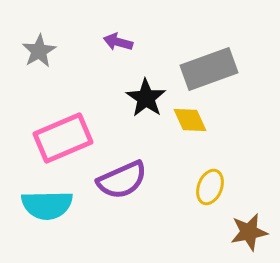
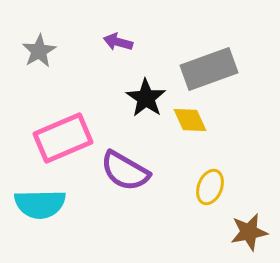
purple semicircle: moved 3 px right, 9 px up; rotated 54 degrees clockwise
cyan semicircle: moved 7 px left, 1 px up
